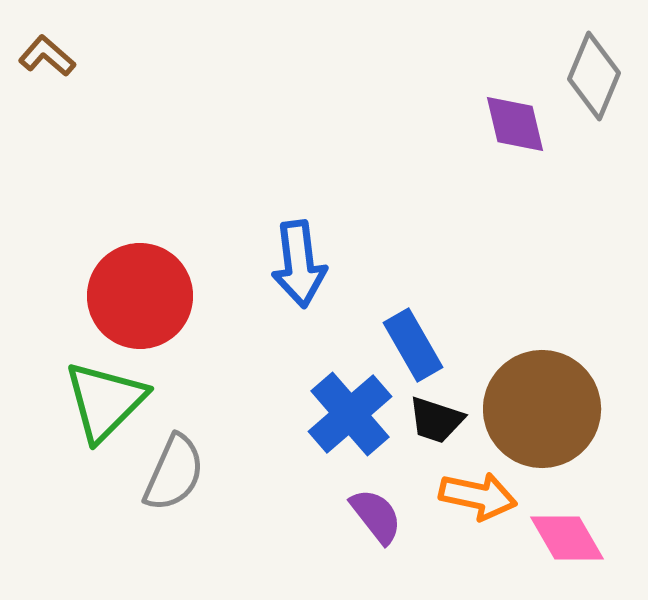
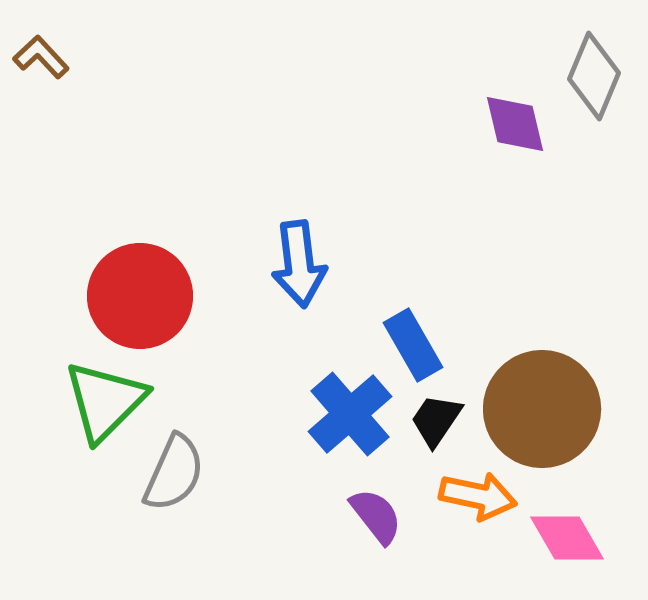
brown L-shape: moved 6 px left, 1 px down; rotated 6 degrees clockwise
black trapezoid: rotated 106 degrees clockwise
